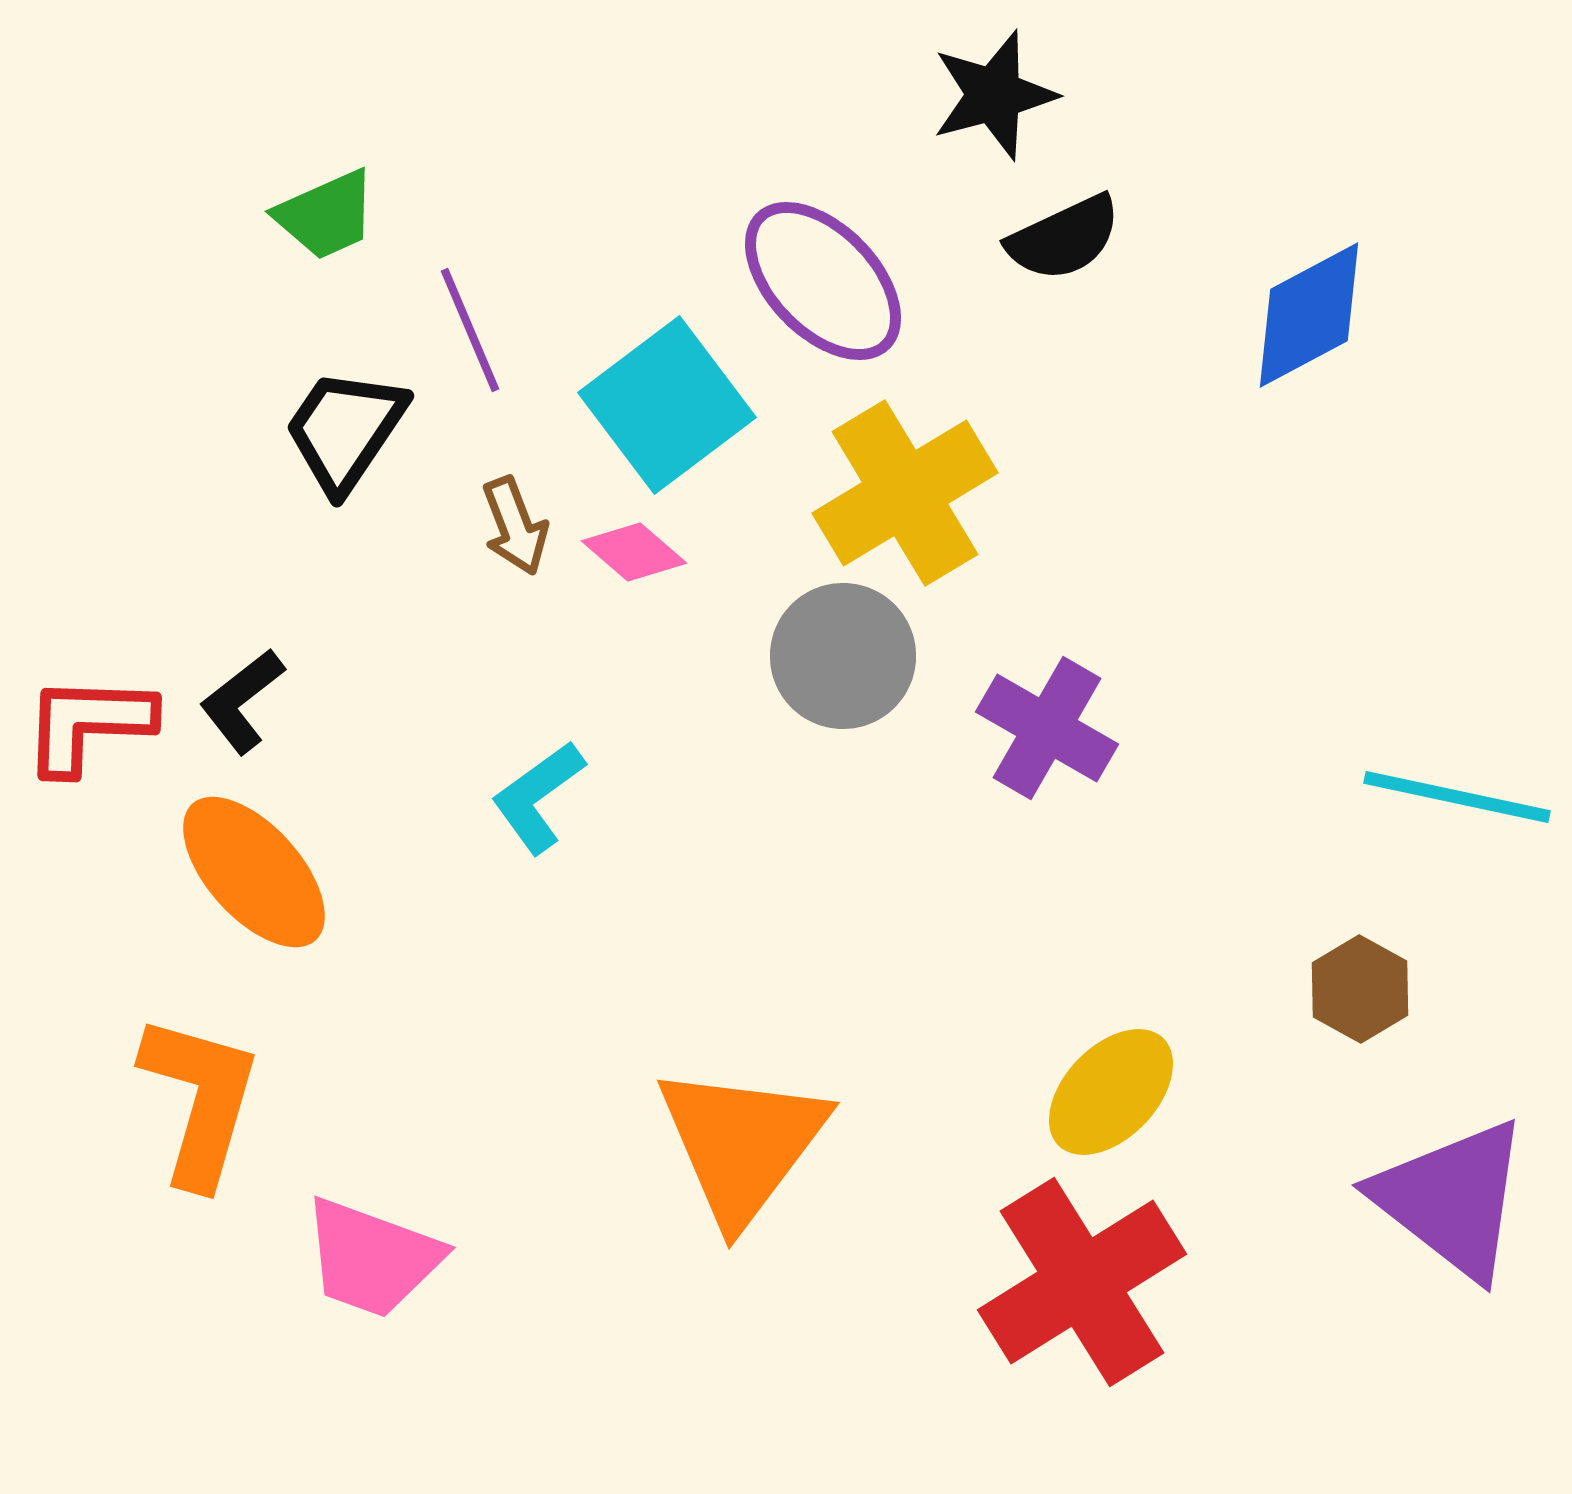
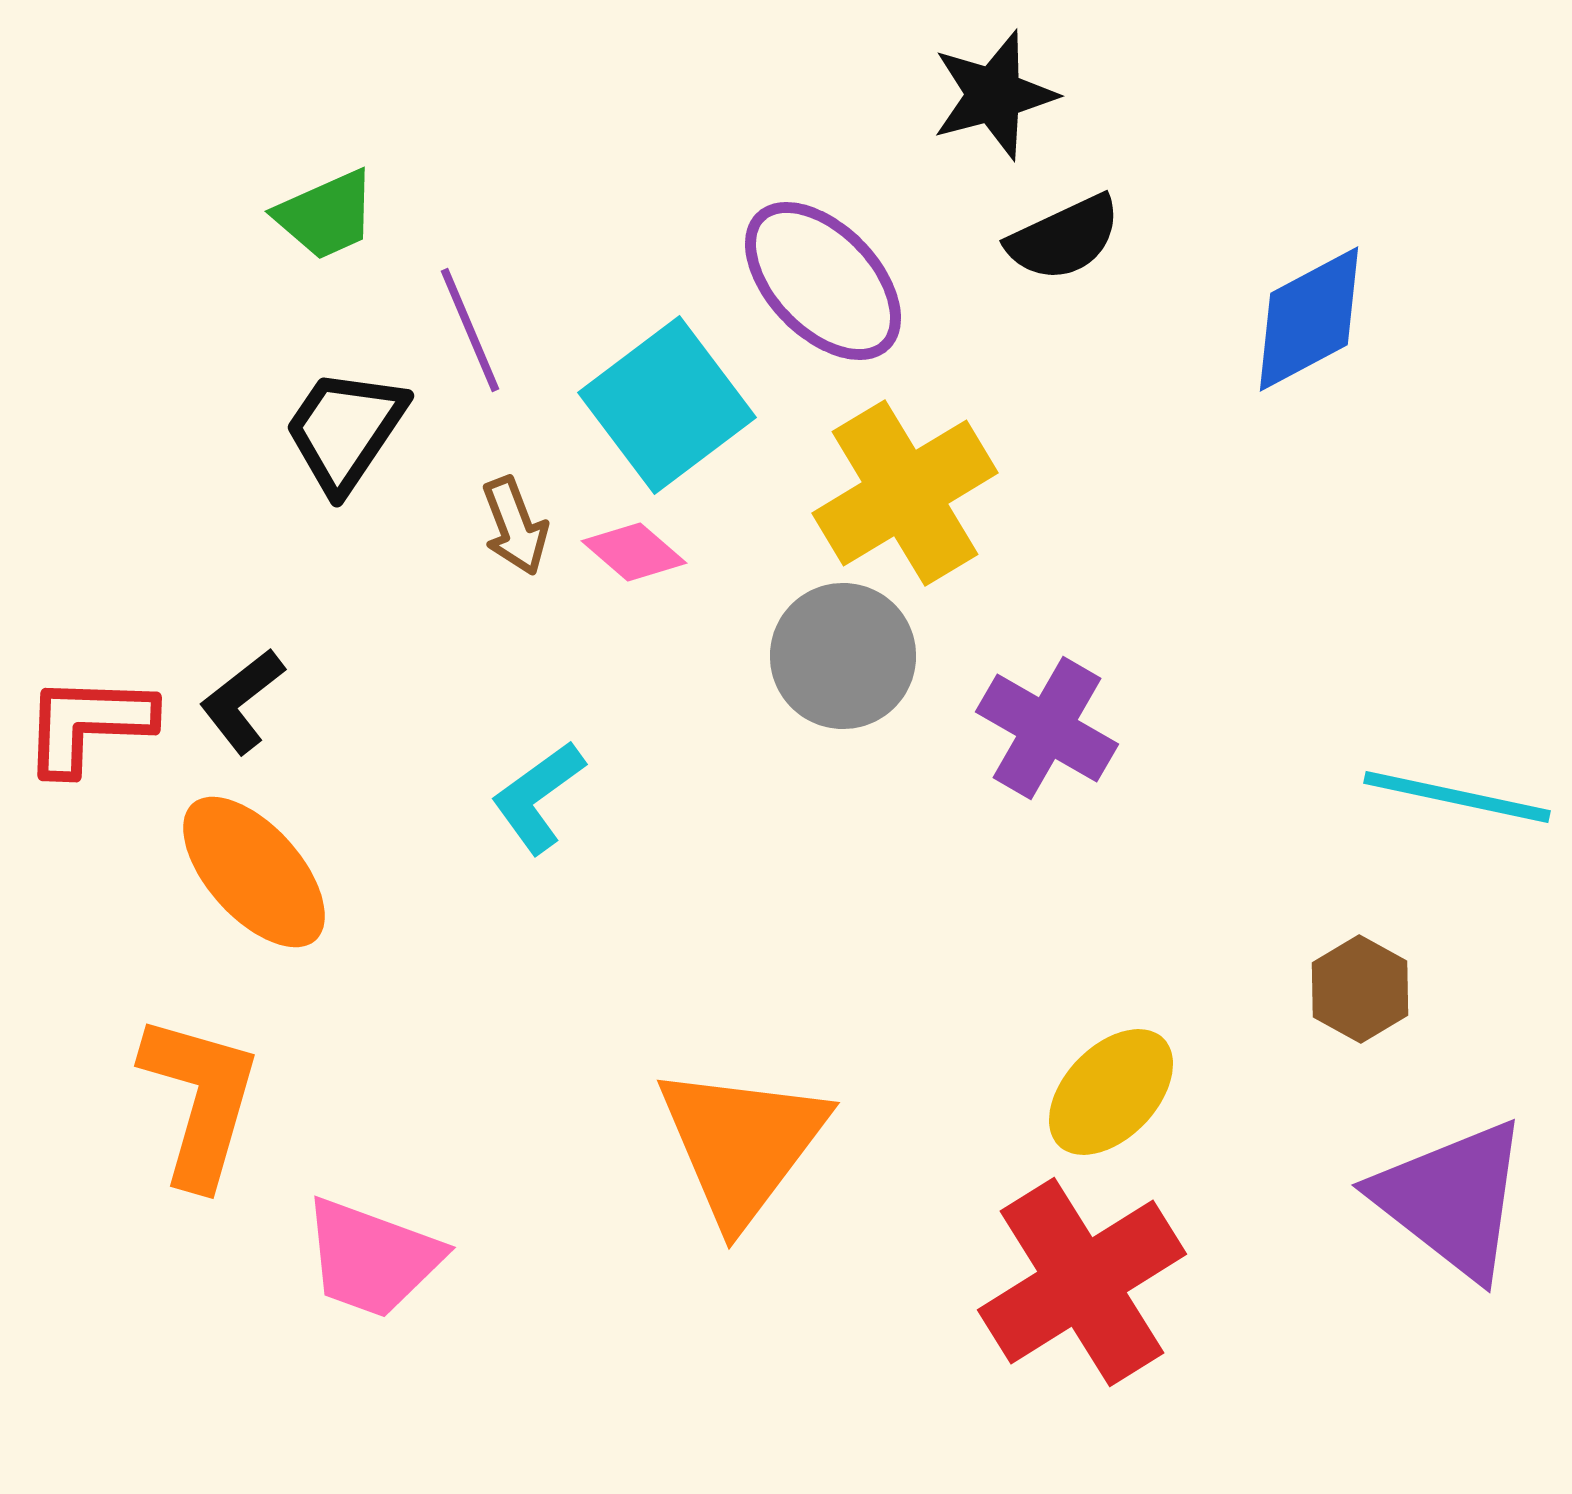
blue diamond: moved 4 px down
